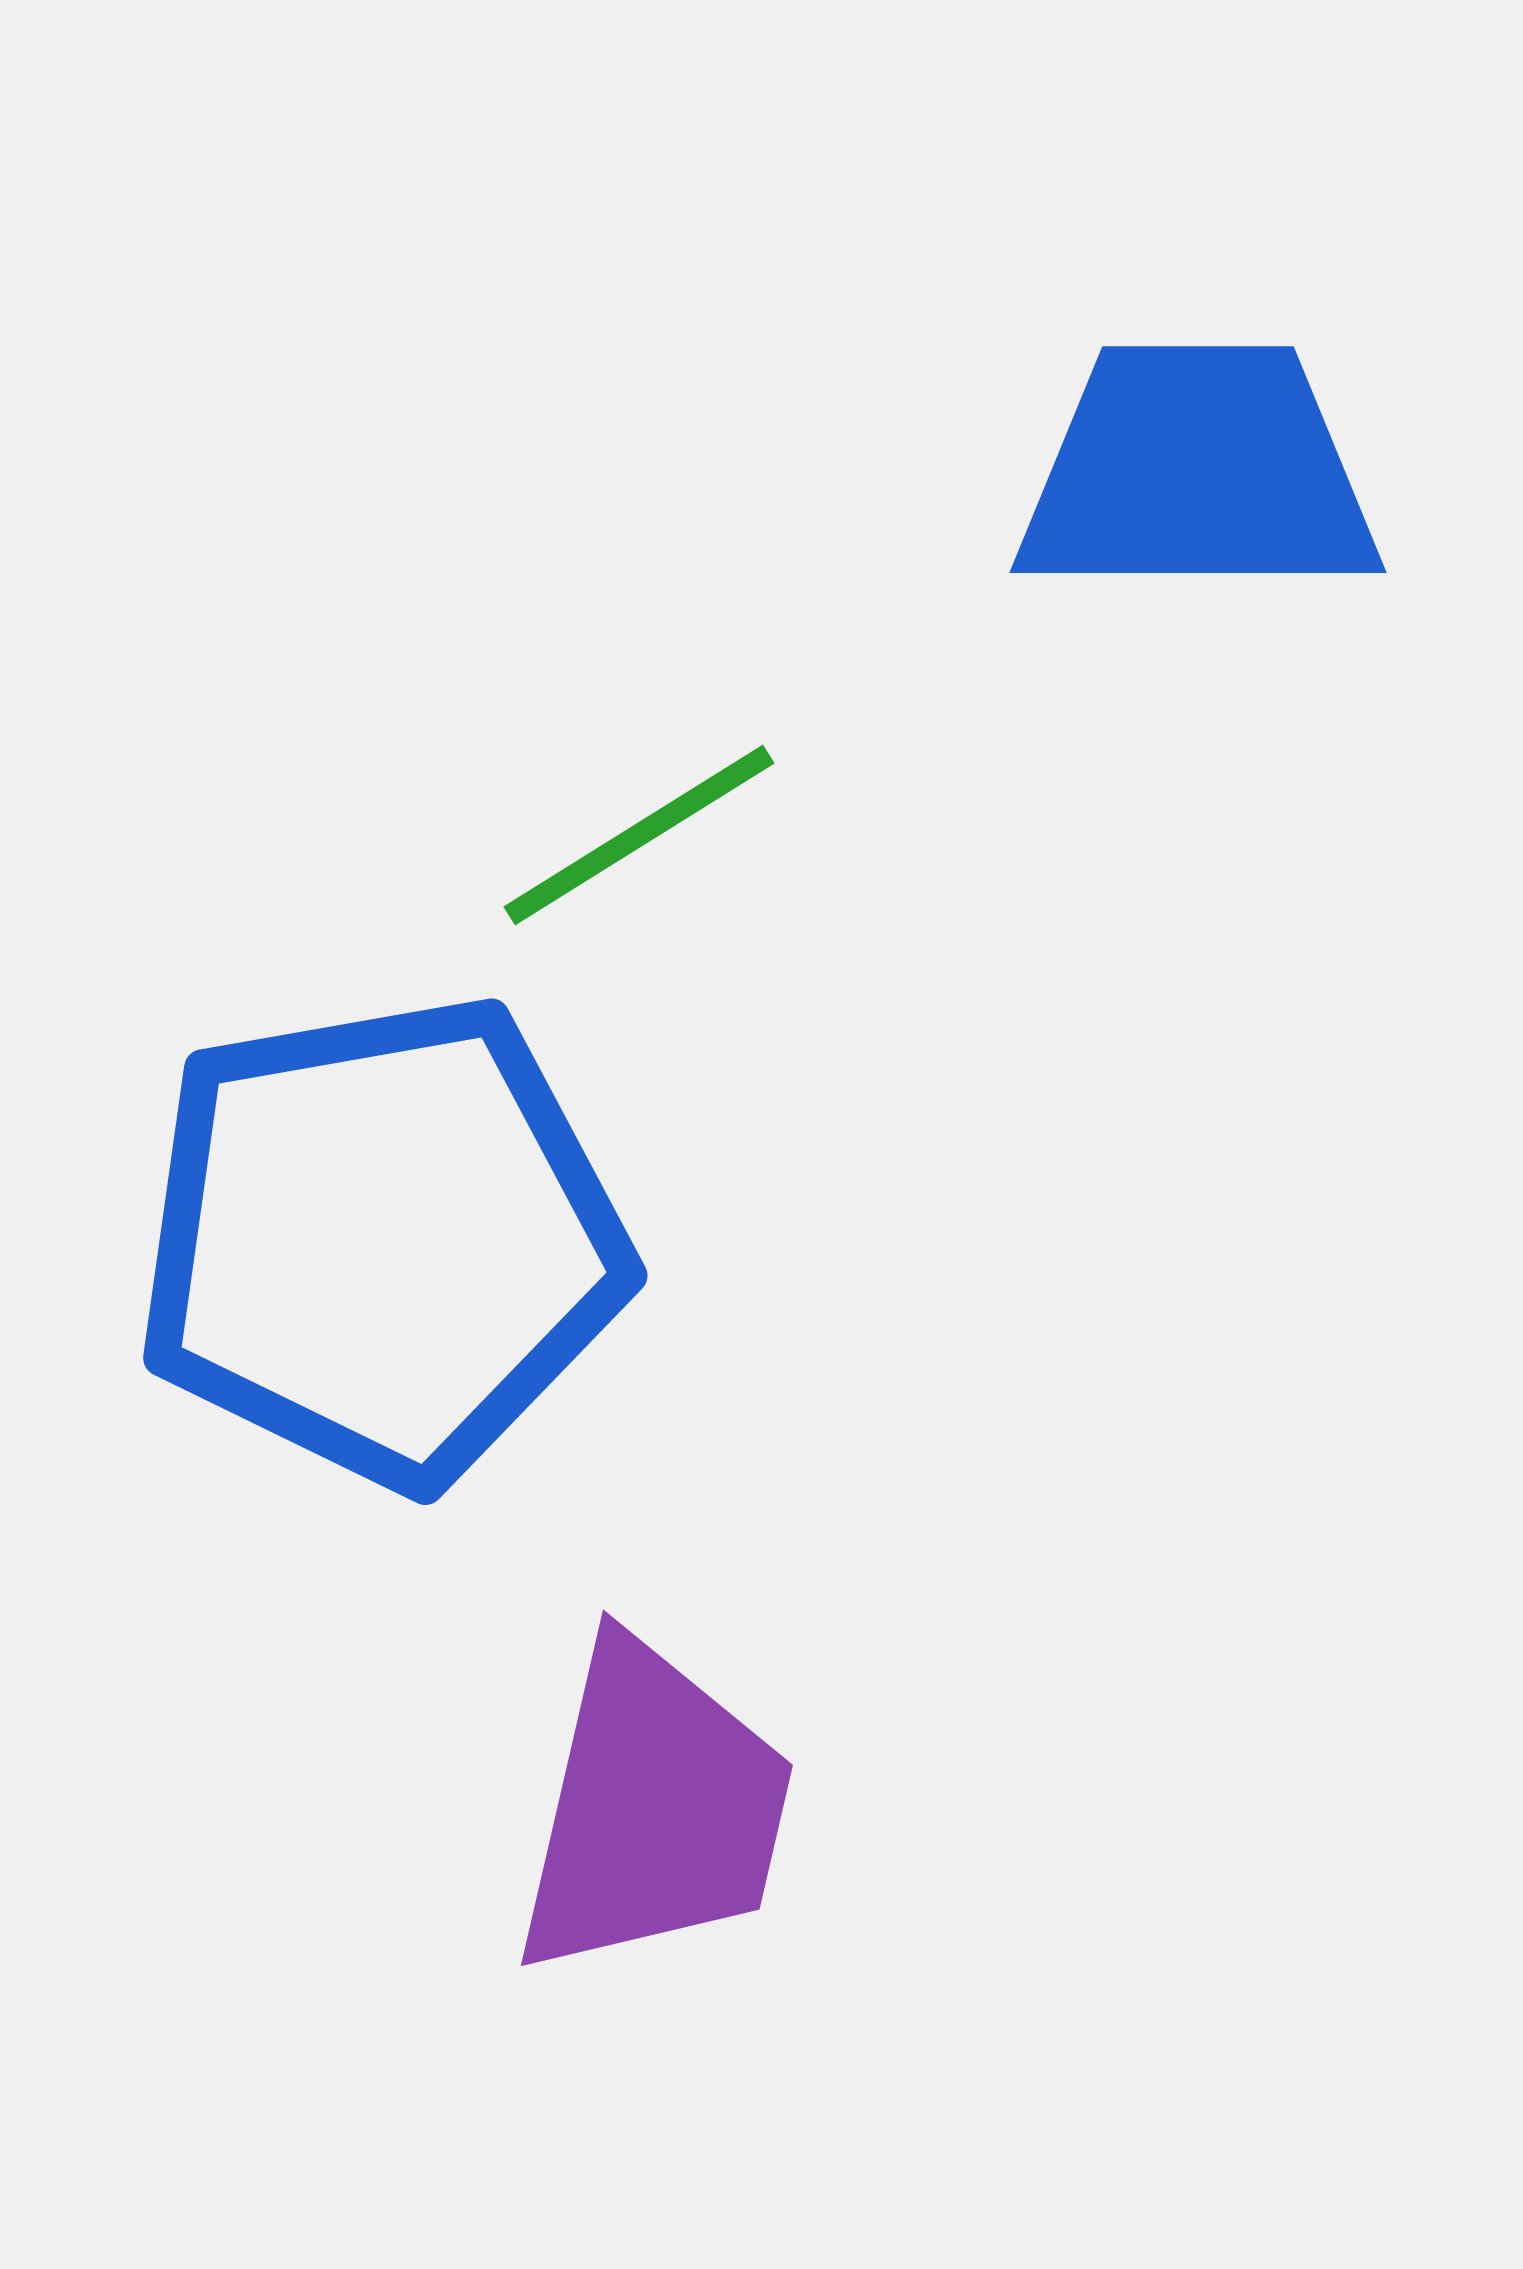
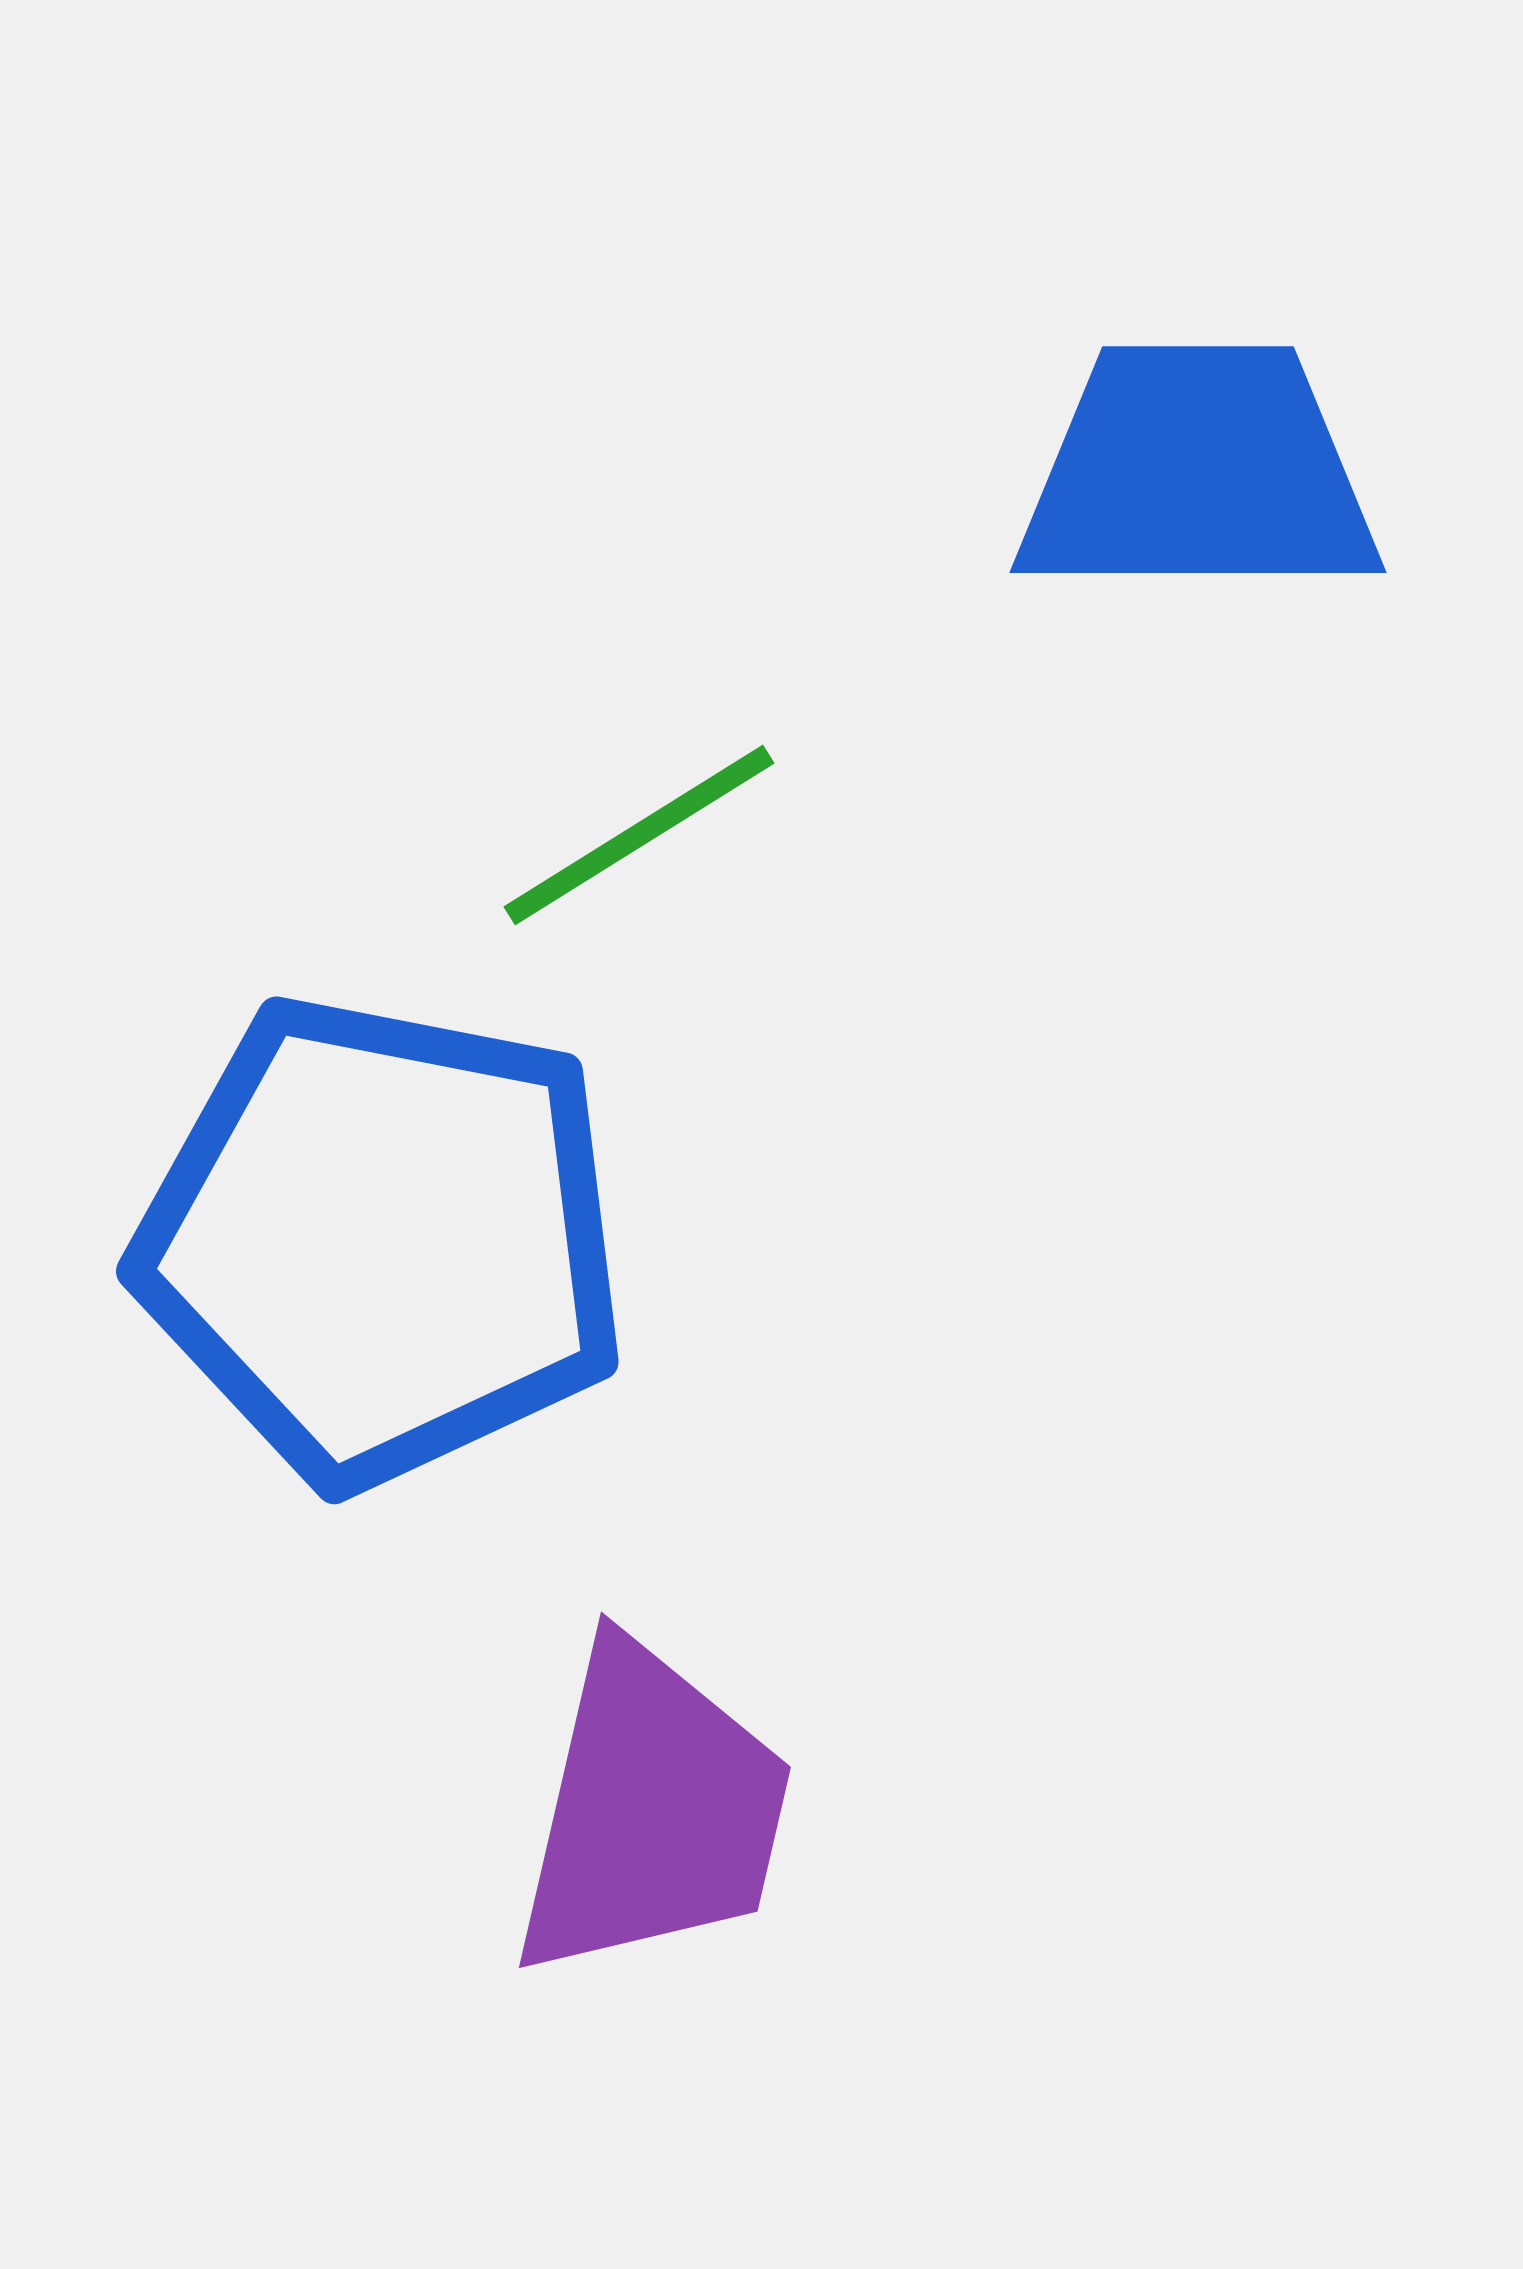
blue pentagon: rotated 21 degrees clockwise
purple trapezoid: moved 2 px left, 2 px down
